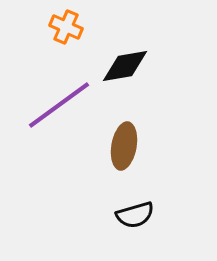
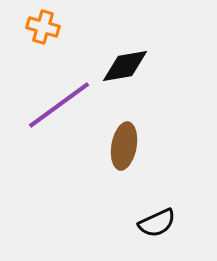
orange cross: moved 23 px left; rotated 8 degrees counterclockwise
black semicircle: moved 22 px right, 8 px down; rotated 9 degrees counterclockwise
